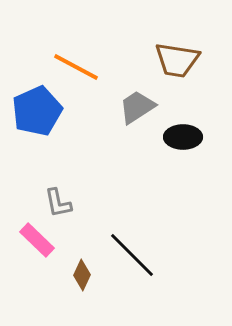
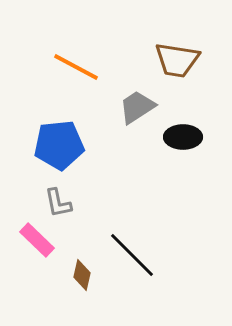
blue pentagon: moved 22 px right, 34 px down; rotated 18 degrees clockwise
brown diamond: rotated 12 degrees counterclockwise
